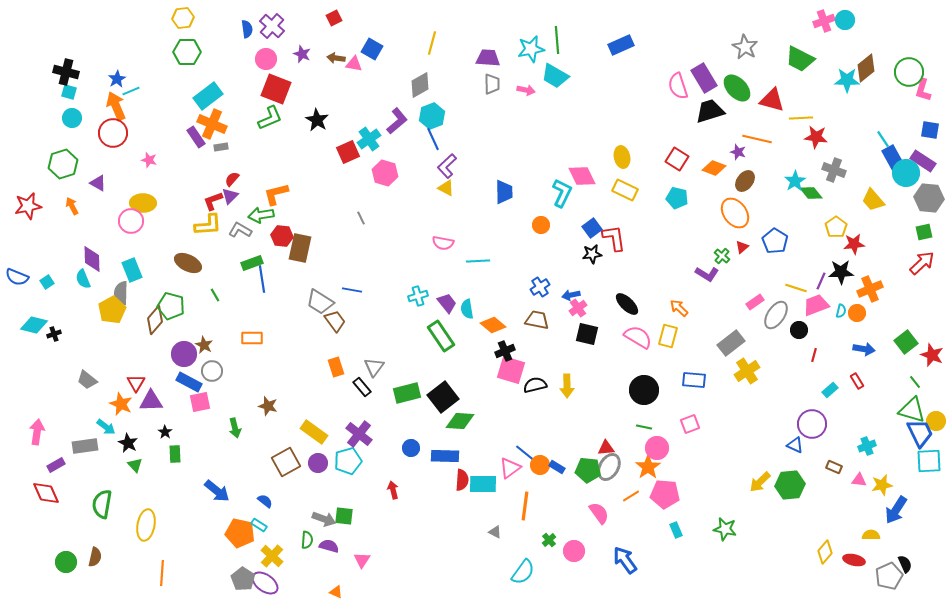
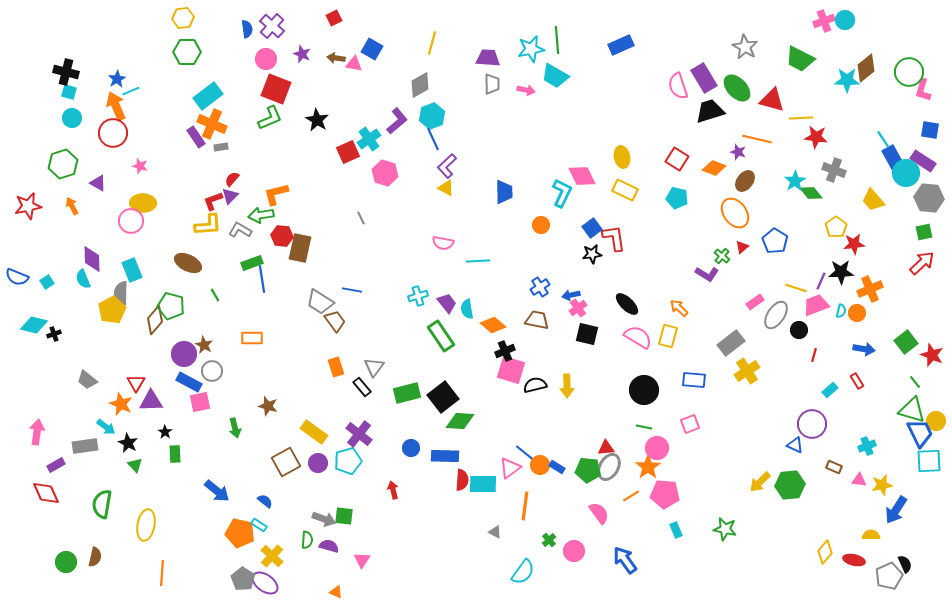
pink star at (149, 160): moved 9 px left, 6 px down
